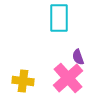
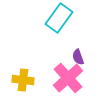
cyan rectangle: rotated 36 degrees clockwise
yellow cross: moved 1 px up
